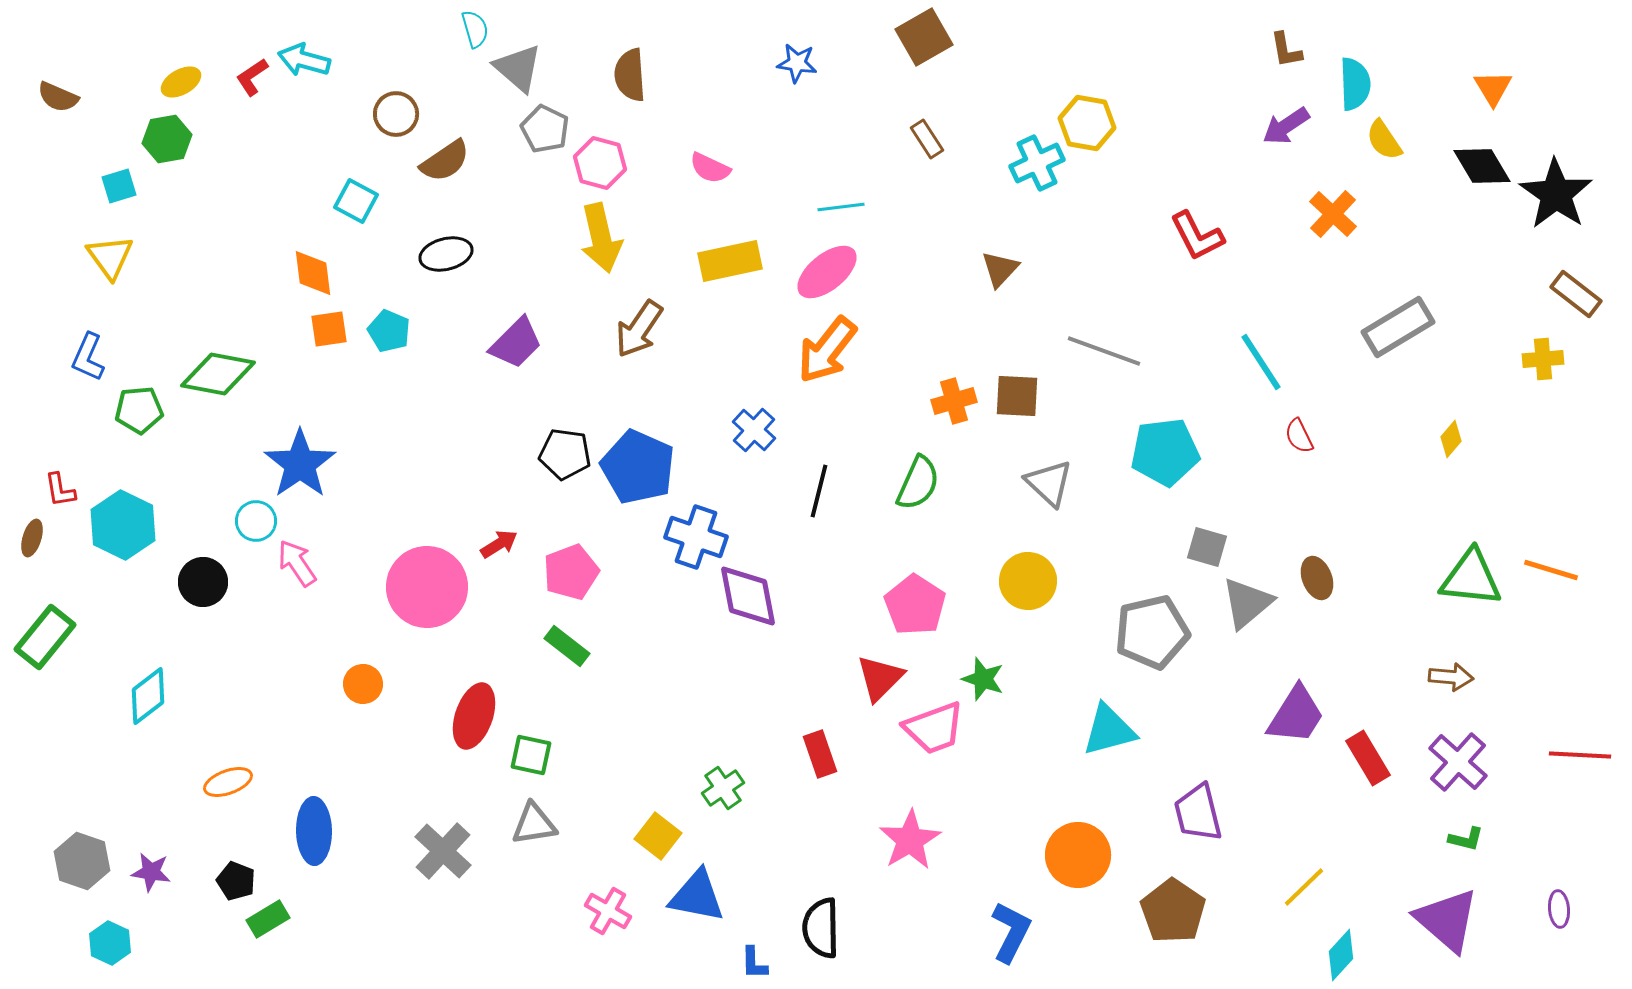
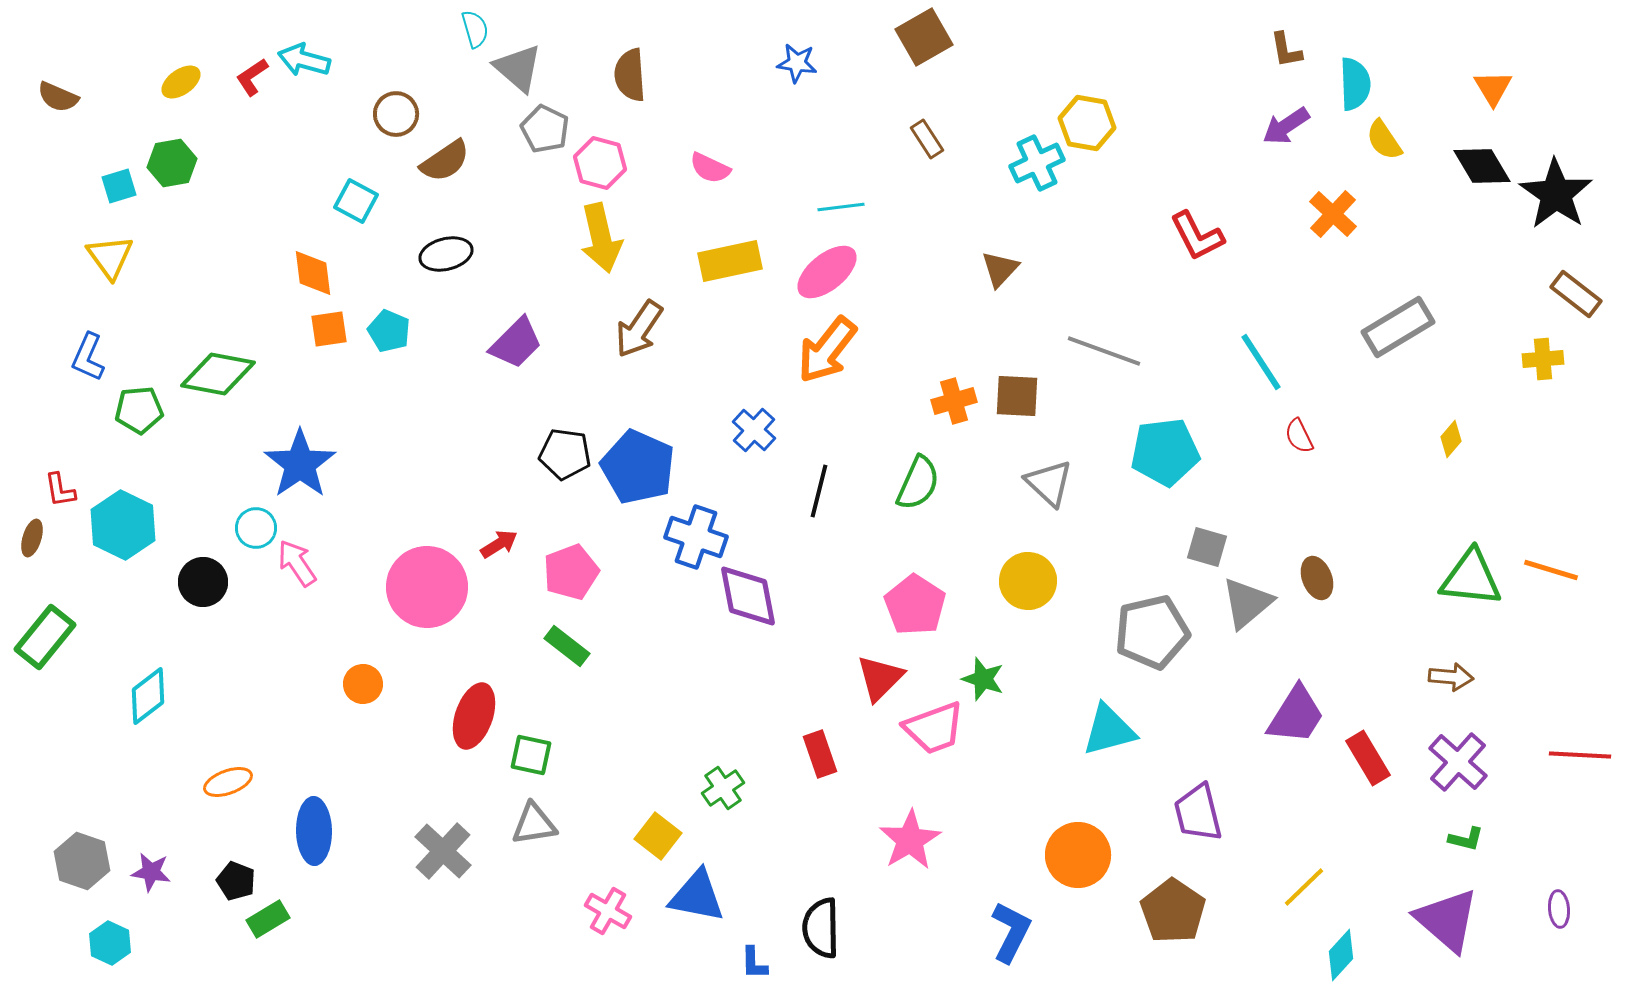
yellow ellipse at (181, 82): rotated 6 degrees counterclockwise
green hexagon at (167, 139): moved 5 px right, 24 px down
cyan circle at (256, 521): moved 7 px down
